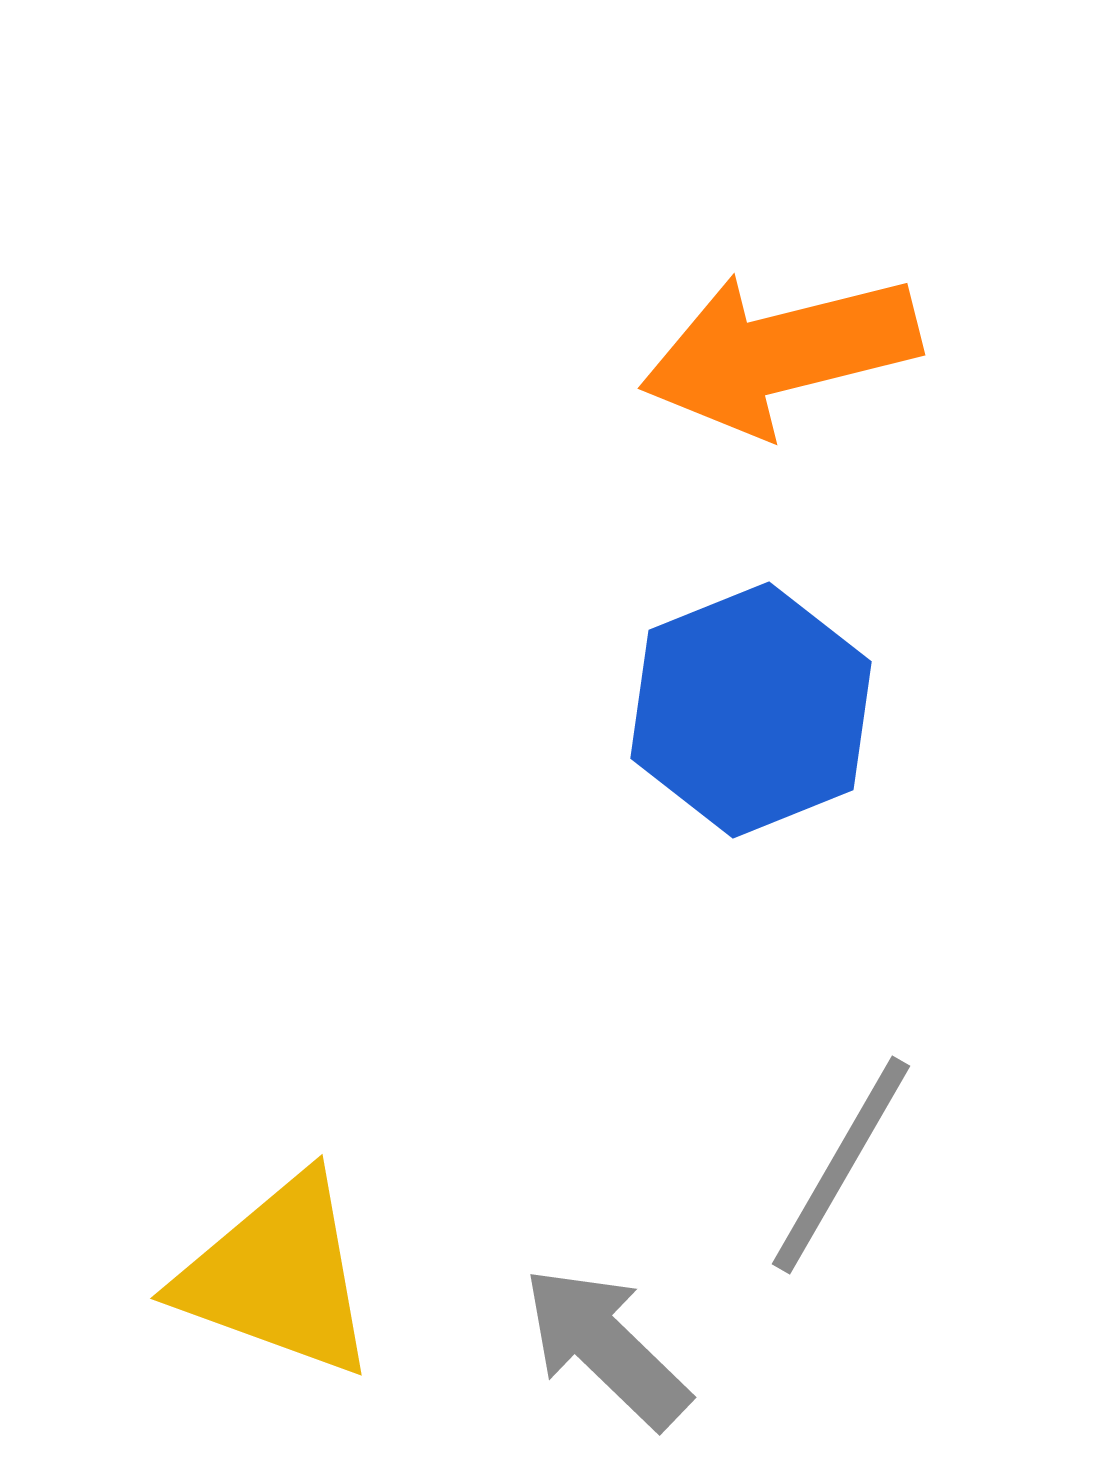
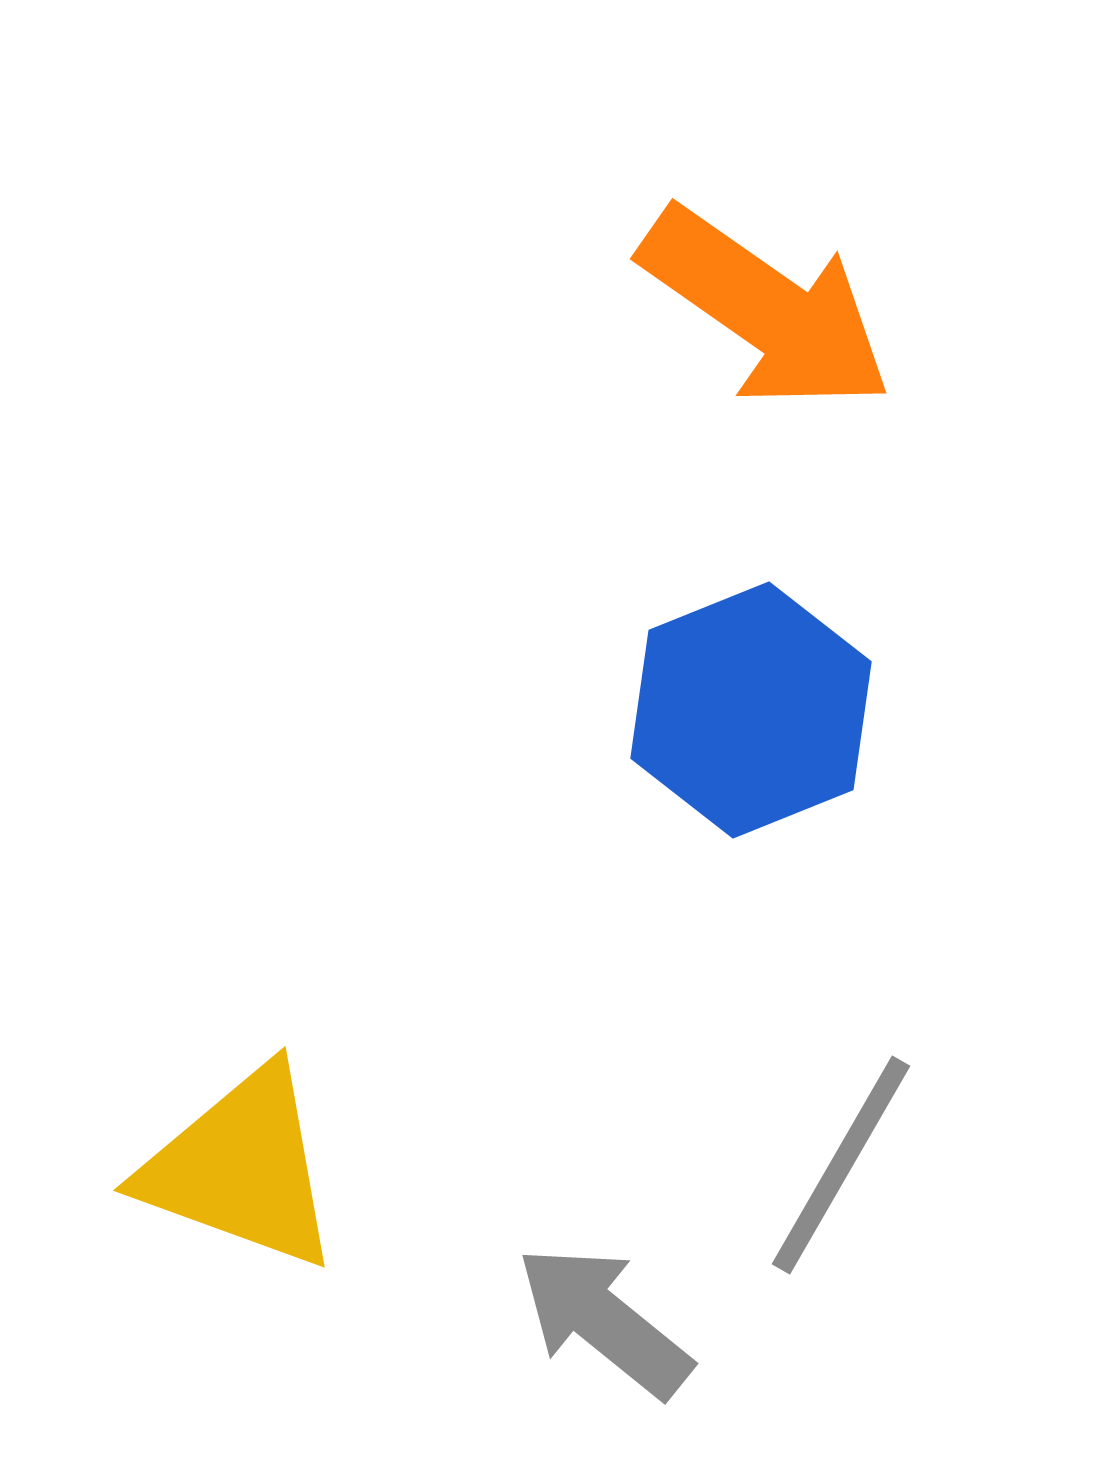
orange arrow: moved 14 px left, 44 px up; rotated 131 degrees counterclockwise
yellow triangle: moved 37 px left, 108 px up
gray arrow: moved 2 px left, 26 px up; rotated 5 degrees counterclockwise
